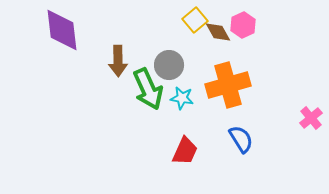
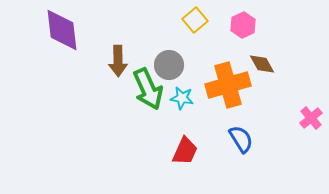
brown diamond: moved 44 px right, 32 px down
